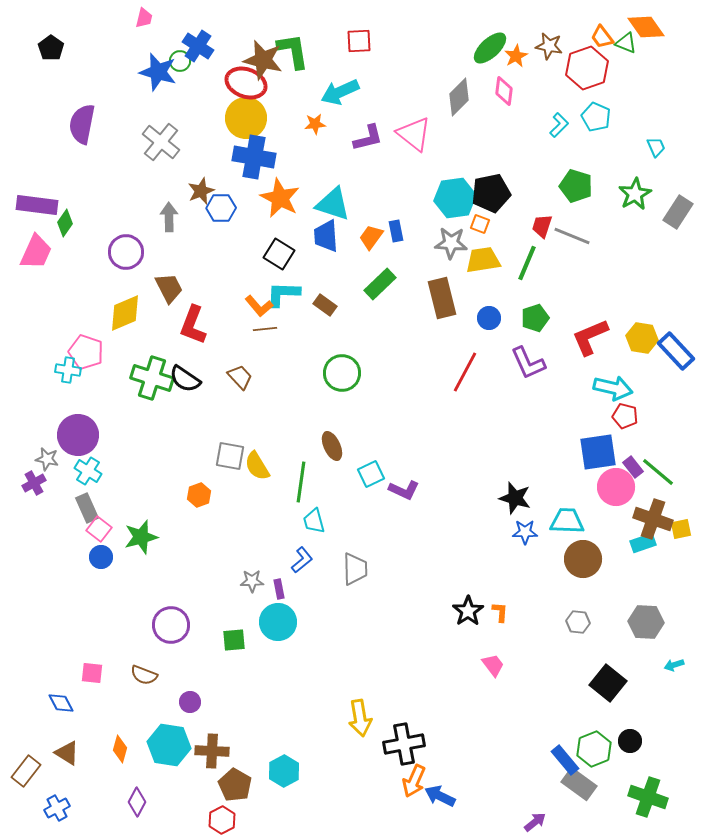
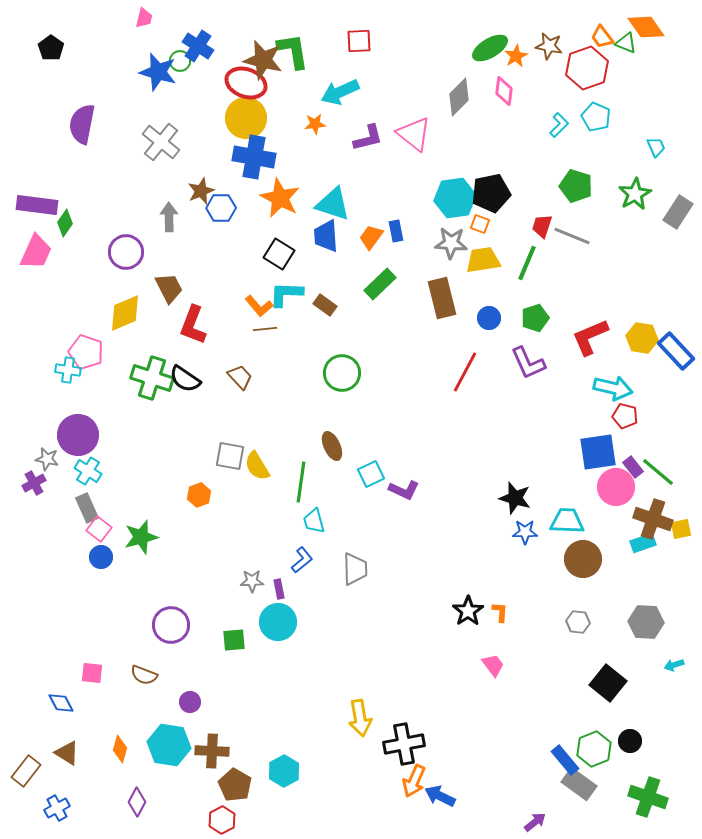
green ellipse at (490, 48): rotated 12 degrees clockwise
cyan L-shape at (283, 294): moved 3 px right
